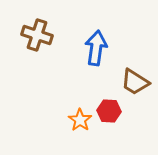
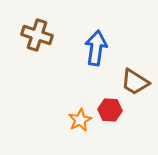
red hexagon: moved 1 px right, 1 px up
orange star: rotated 10 degrees clockwise
